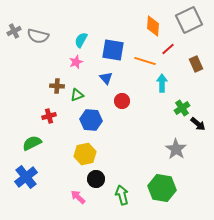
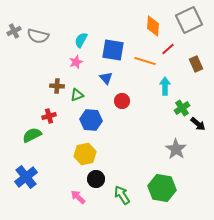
cyan arrow: moved 3 px right, 3 px down
green semicircle: moved 8 px up
green arrow: rotated 18 degrees counterclockwise
